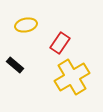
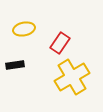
yellow ellipse: moved 2 px left, 4 px down
black rectangle: rotated 48 degrees counterclockwise
